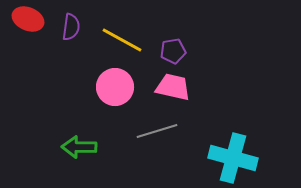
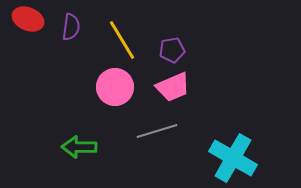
yellow line: rotated 30 degrees clockwise
purple pentagon: moved 1 px left, 1 px up
pink trapezoid: rotated 144 degrees clockwise
cyan cross: rotated 15 degrees clockwise
